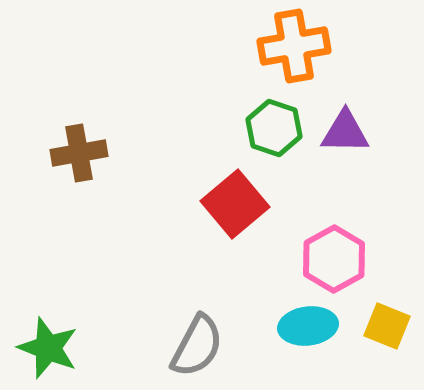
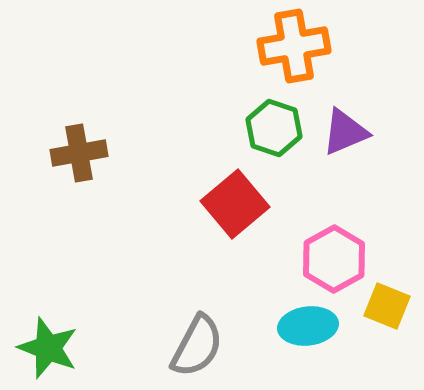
purple triangle: rotated 24 degrees counterclockwise
yellow square: moved 20 px up
